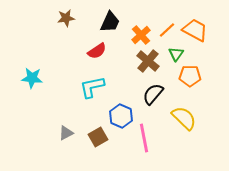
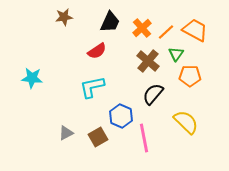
brown star: moved 2 px left, 1 px up
orange line: moved 1 px left, 2 px down
orange cross: moved 1 px right, 7 px up
yellow semicircle: moved 2 px right, 4 px down
